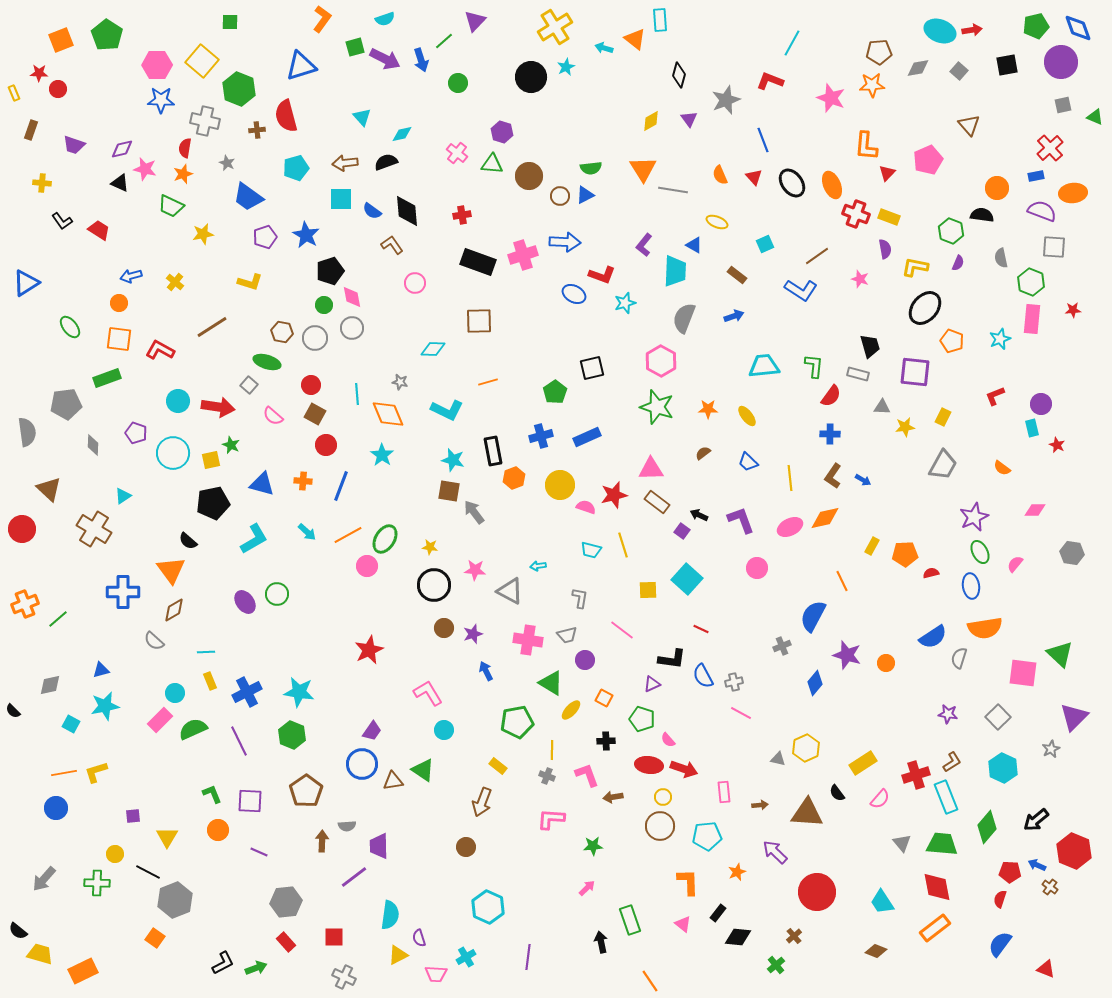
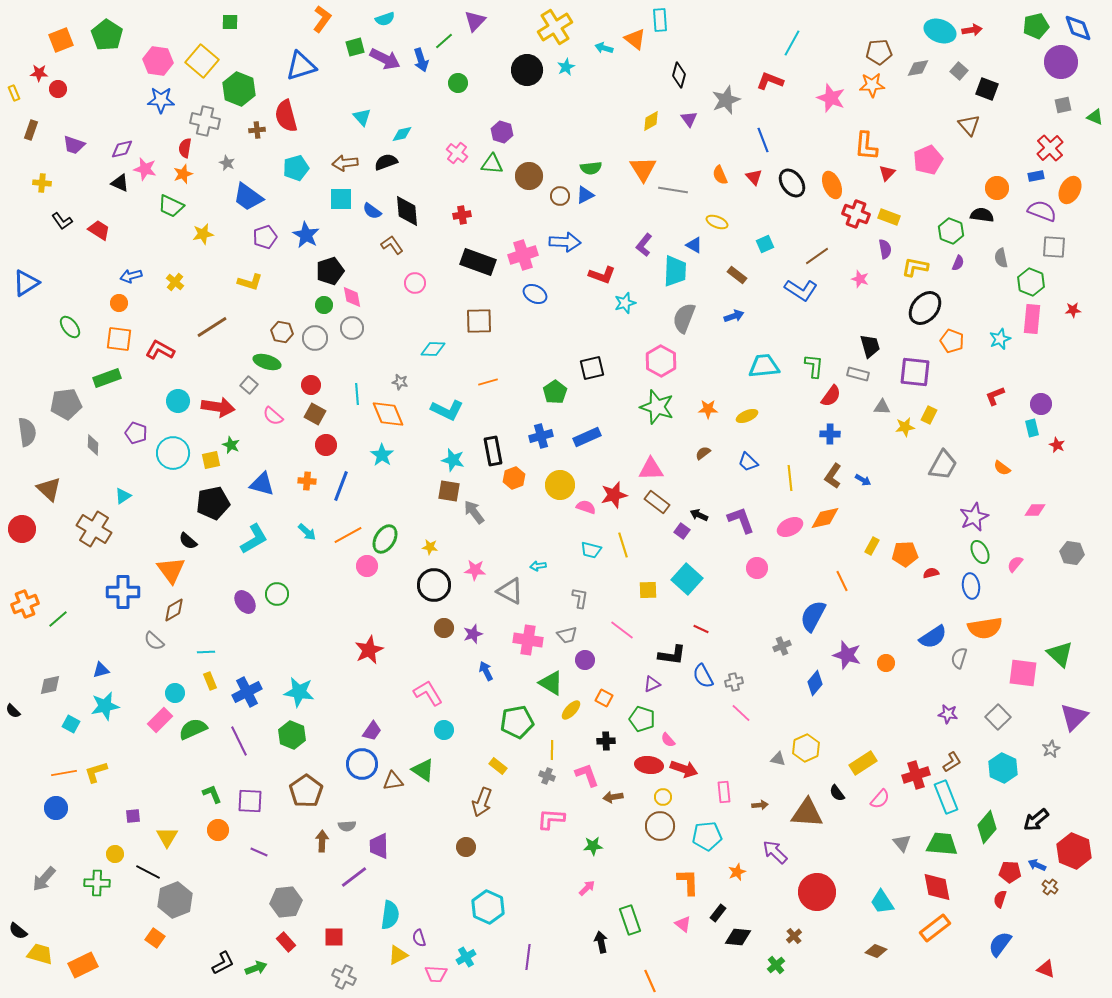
pink hexagon at (157, 65): moved 1 px right, 4 px up; rotated 8 degrees clockwise
black square at (1007, 65): moved 20 px left, 24 px down; rotated 30 degrees clockwise
black circle at (531, 77): moved 4 px left, 7 px up
orange ellipse at (1073, 193): moved 3 px left, 3 px up; rotated 56 degrees counterclockwise
blue ellipse at (574, 294): moved 39 px left
yellow ellipse at (747, 416): rotated 75 degrees counterclockwise
yellow rectangle at (943, 417): moved 14 px left, 2 px up
orange cross at (303, 481): moved 4 px right
black L-shape at (672, 659): moved 4 px up
pink line at (741, 713): rotated 15 degrees clockwise
orange rectangle at (83, 971): moved 6 px up
orange line at (650, 981): rotated 10 degrees clockwise
